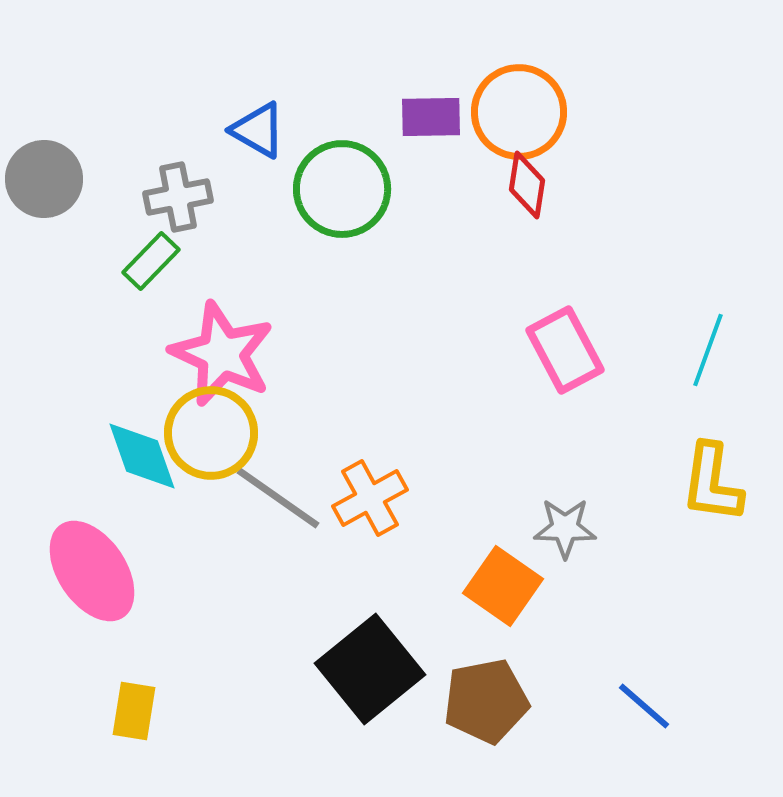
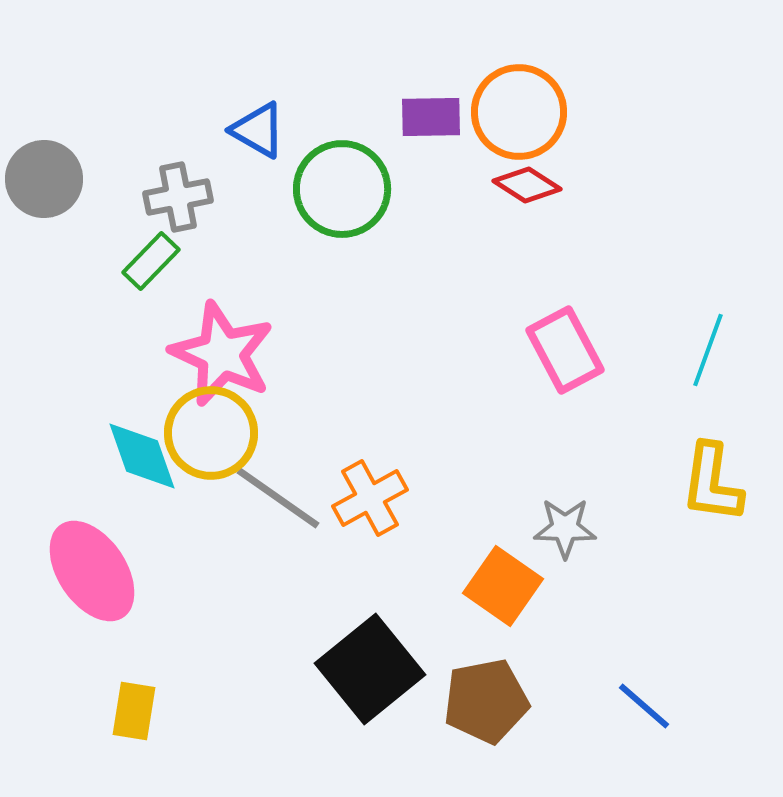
red diamond: rotated 66 degrees counterclockwise
